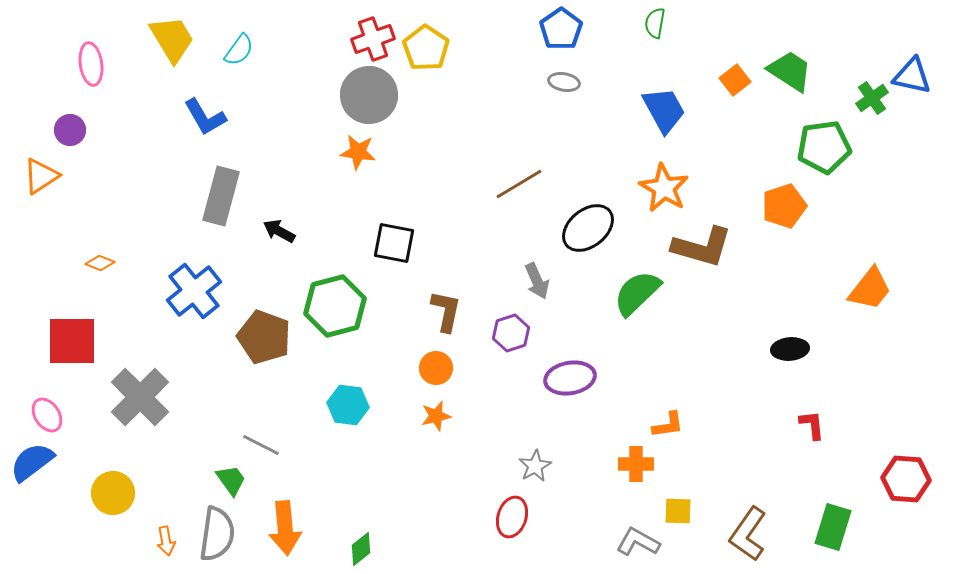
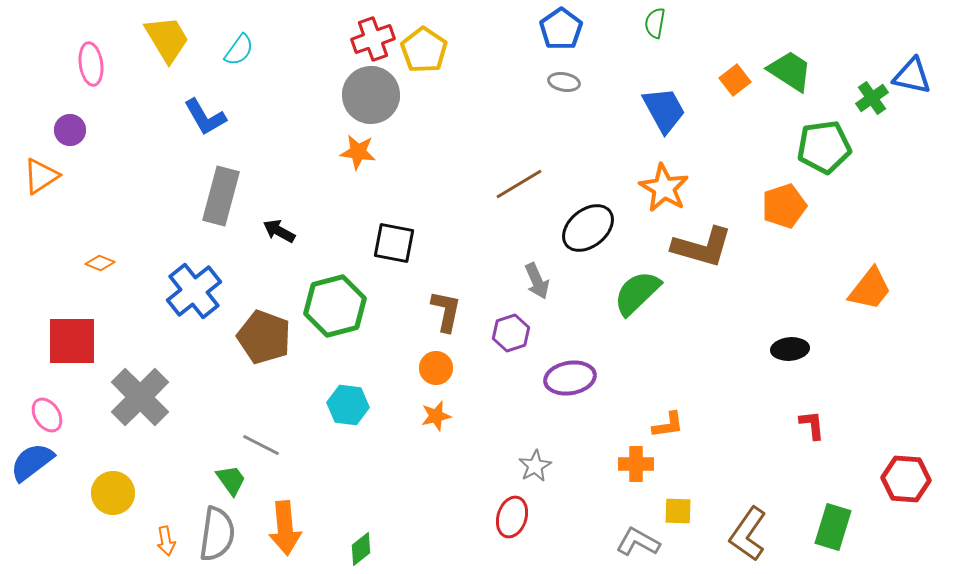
yellow trapezoid at (172, 39): moved 5 px left
yellow pentagon at (426, 48): moved 2 px left, 2 px down
gray circle at (369, 95): moved 2 px right
